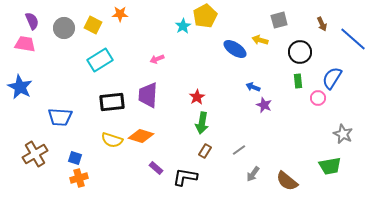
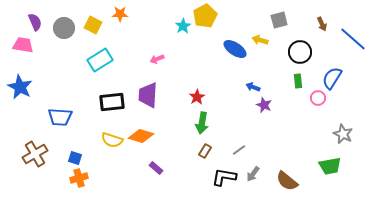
purple semicircle: moved 3 px right, 1 px down
pink trapezoid: moved 2 px left, 1 px down
black L-shape: moved 39 px right
